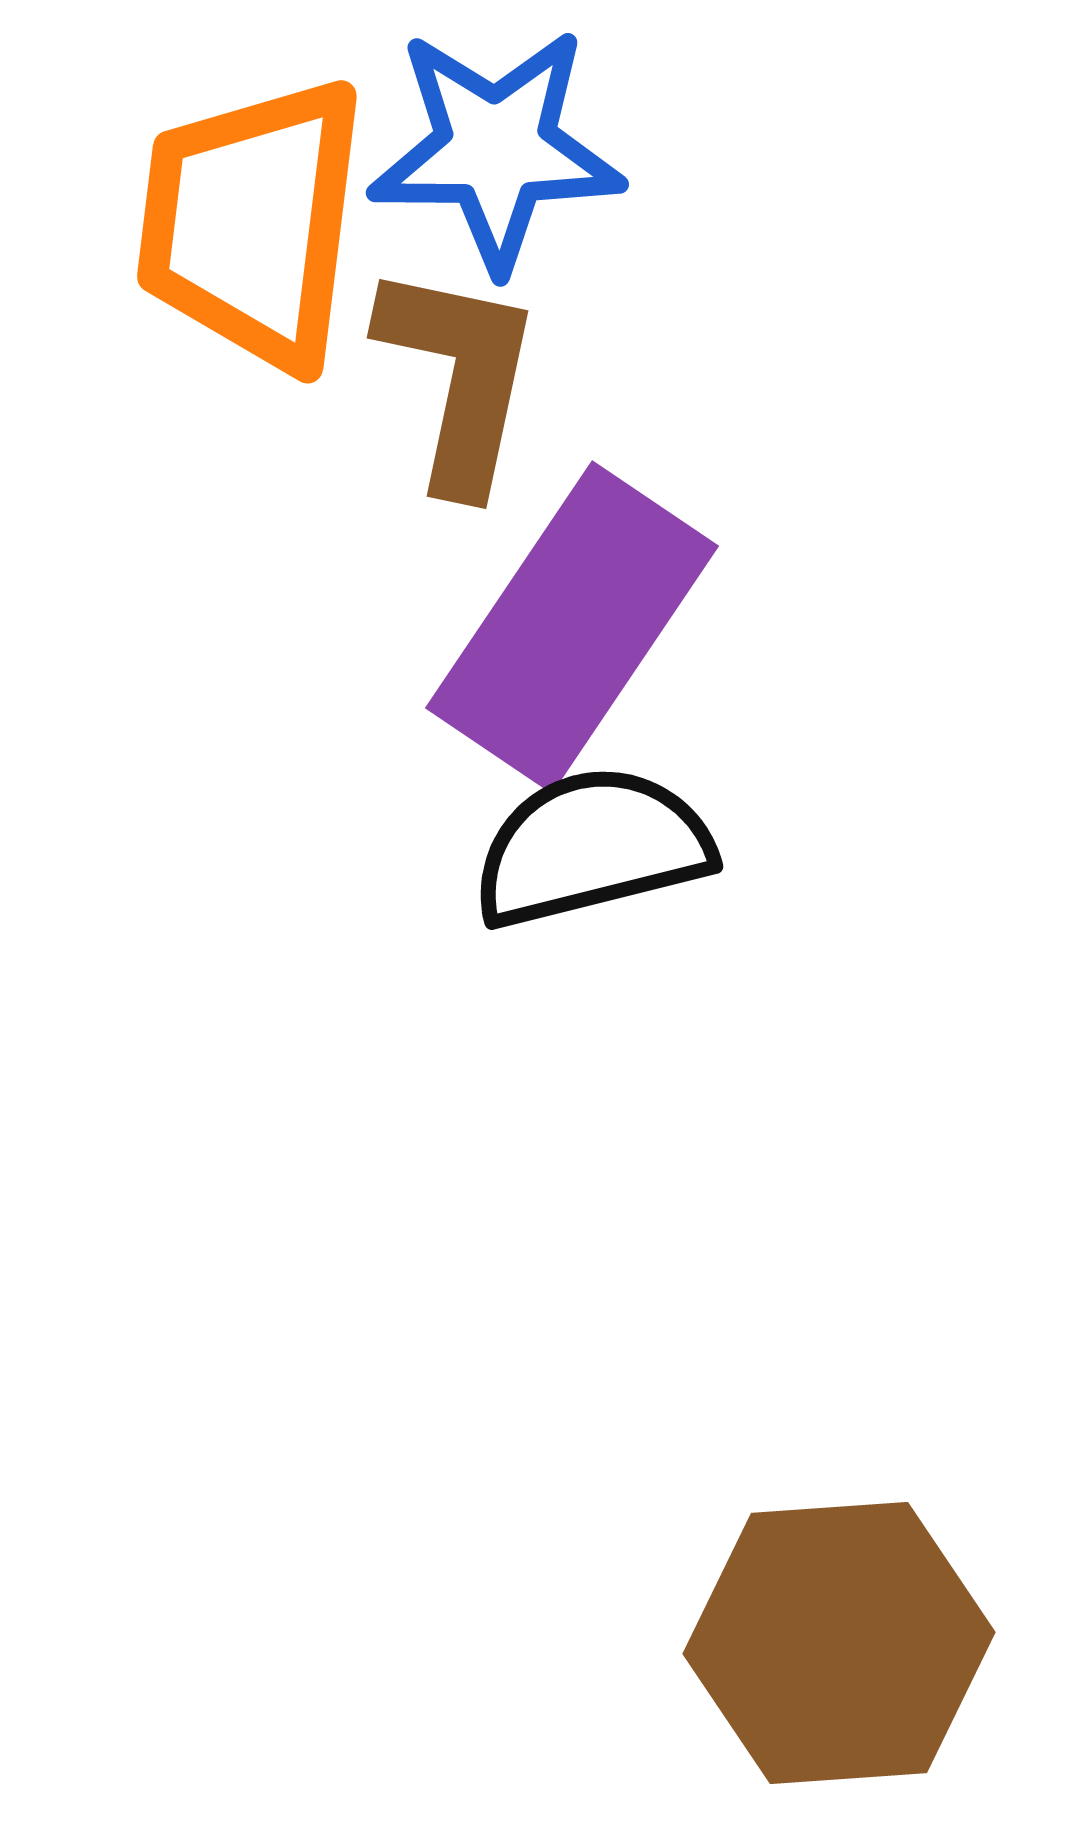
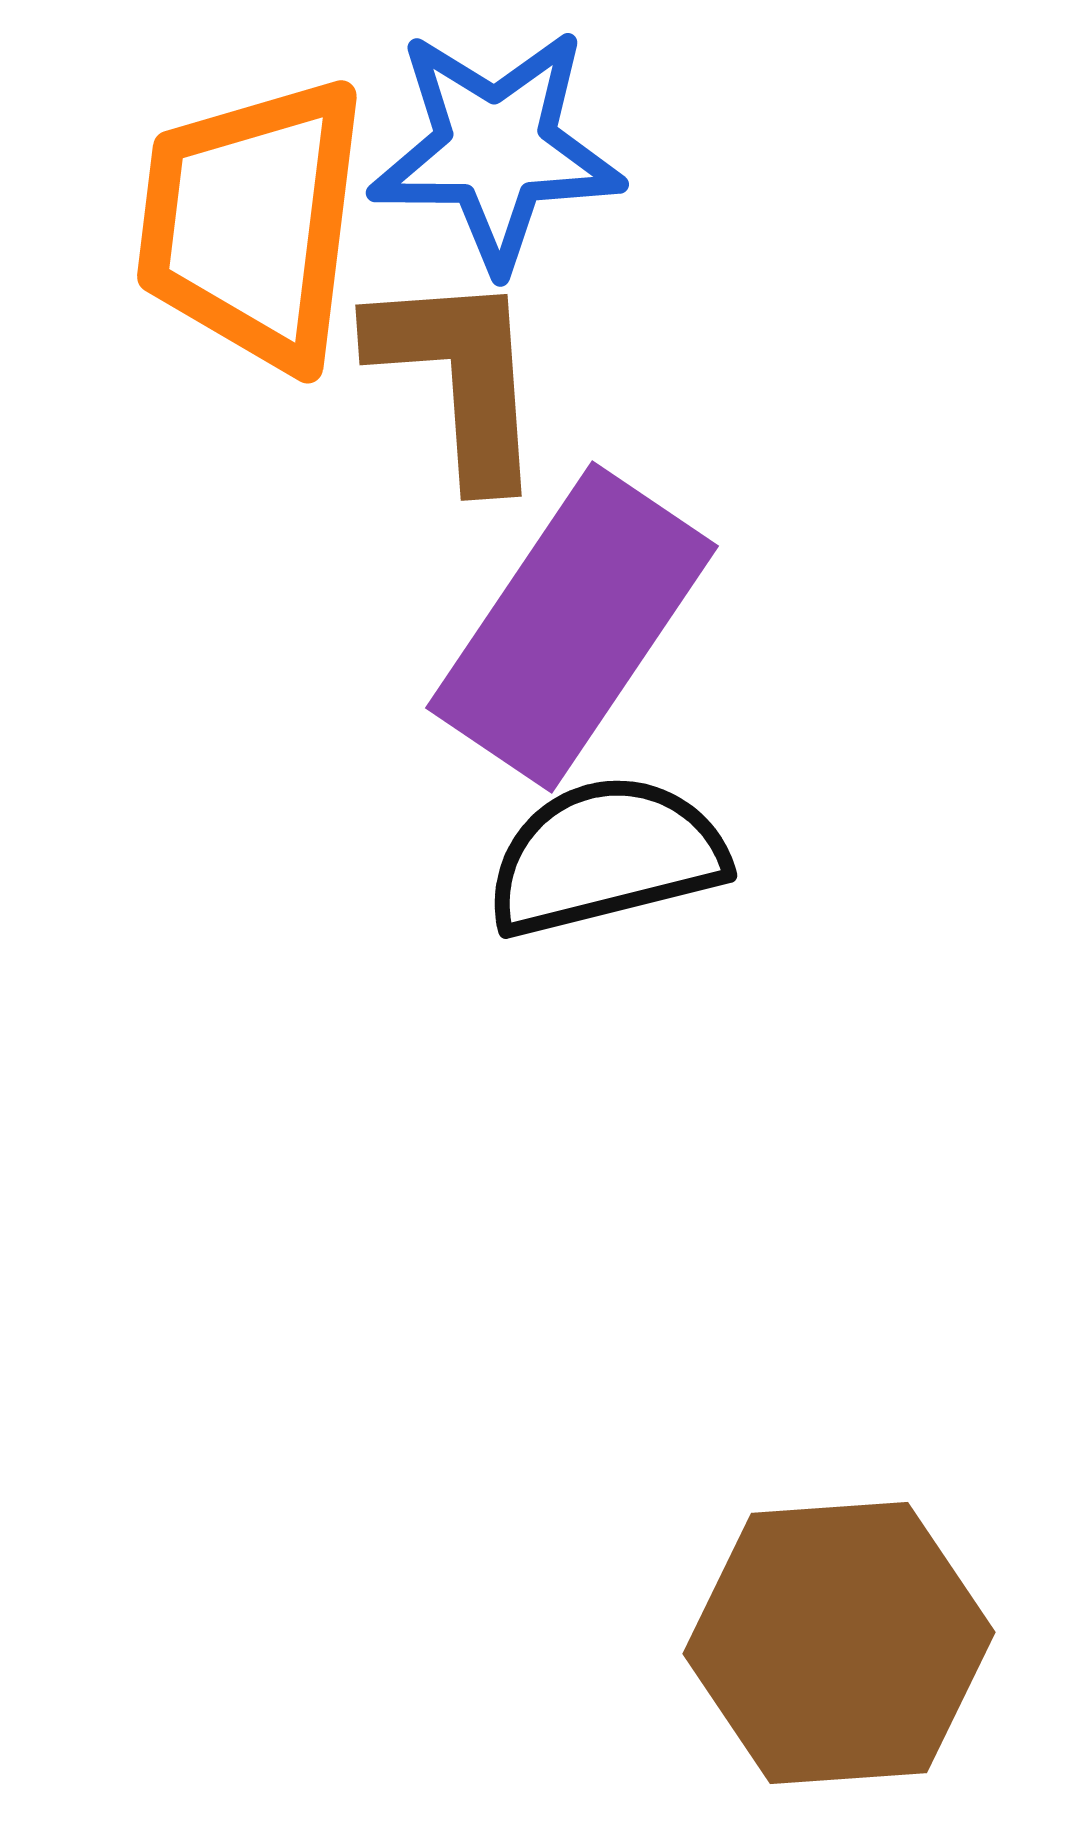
brown L-shape: rotated 16 degrees counterclockwise
black semicircle: moved 14 px right, 9 px down
